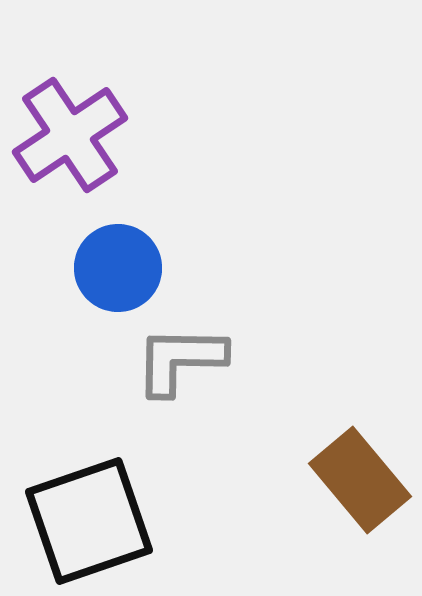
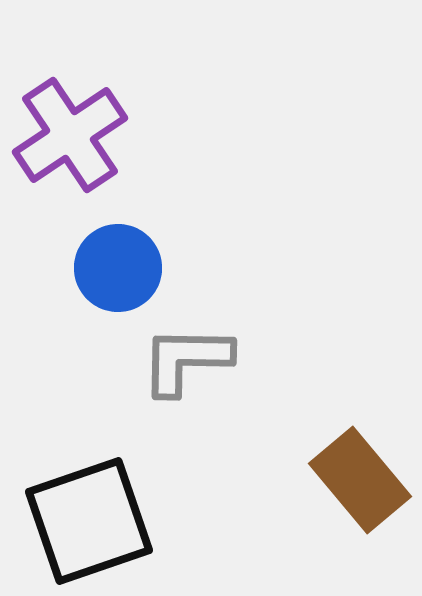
gray L-shape: moved 6 px right
